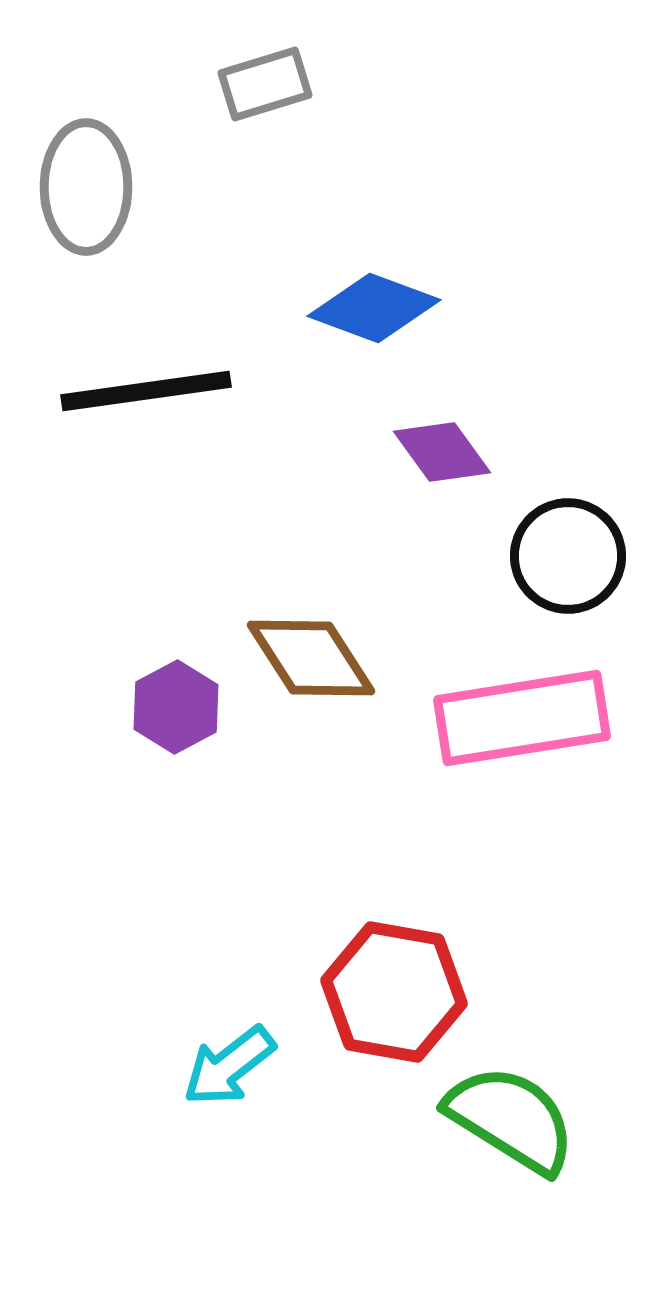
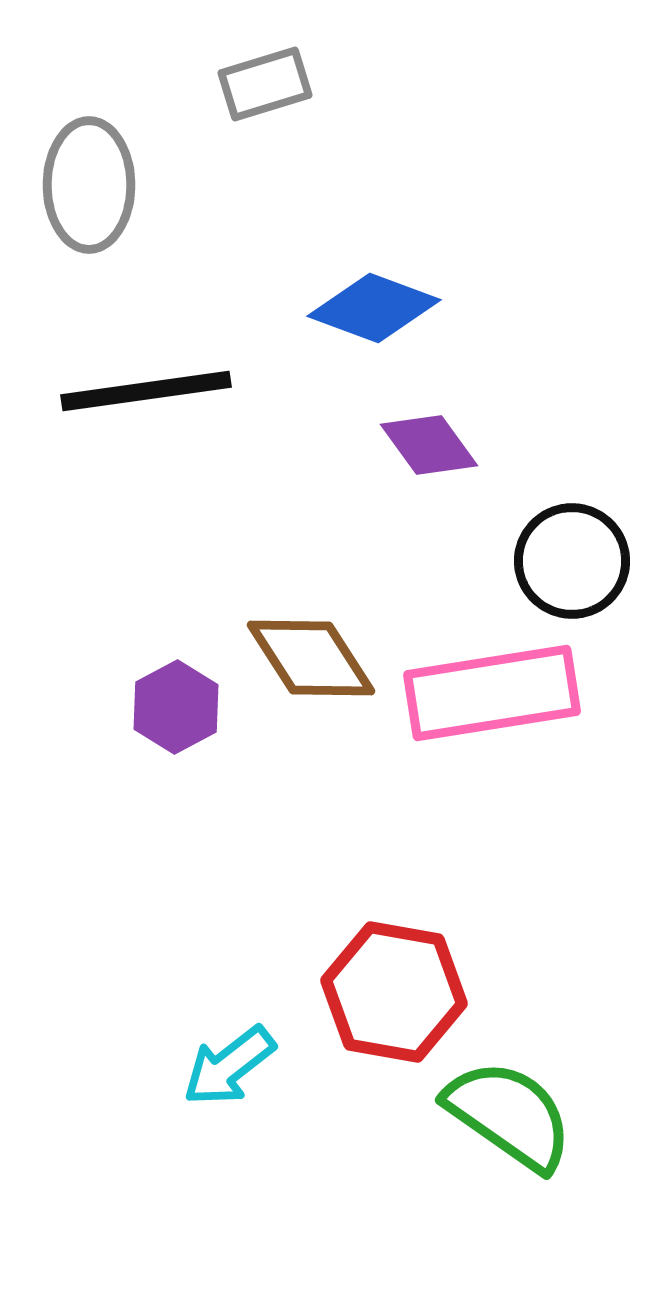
gray ellipse: moved 3 px right, 2 px up
purple diamond: moved 13 px left, 7 px up
black circle: moved 4 px right, 5 px down
pink rectangle: moved 30 px left, 25 px up
green semicircle: moved 2 px left, 4 px up; rotated 3 degrees clockwise
